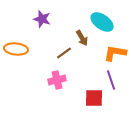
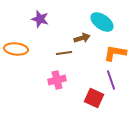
purple star: moved 2 px left
brown arrow: rotated 77 degrees counterclockwise
brown line: rotated 28 degrees clockwise
red square: rotated 24 degrees clockwise
